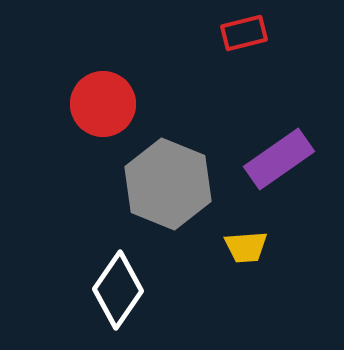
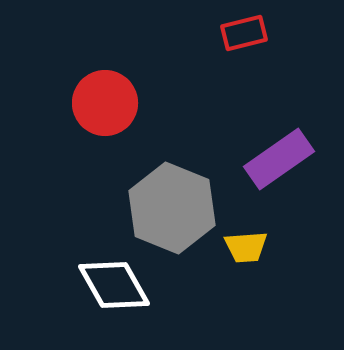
red circle: moved 2 px right, 1 px up
gray hexagon: moved 4 px right, 24 px down
white diamond: moved 4 px left, 5 px up; rotated 64 degrees counterclockwise
